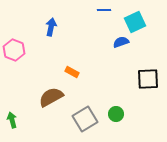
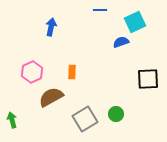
blue line: moved 4 px left
pink hexagon: moved 18 px right, 22 px down; rotated 15 degrees clockwise
orange rectangle: rotated 64 degrees clockwise
